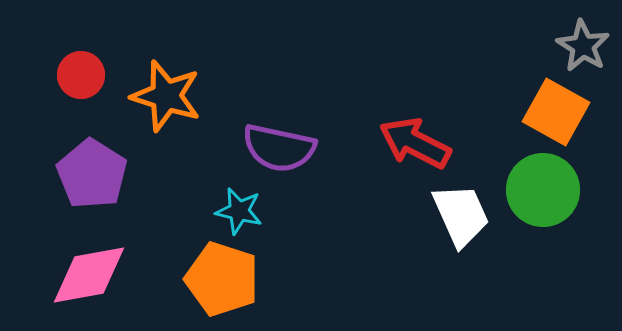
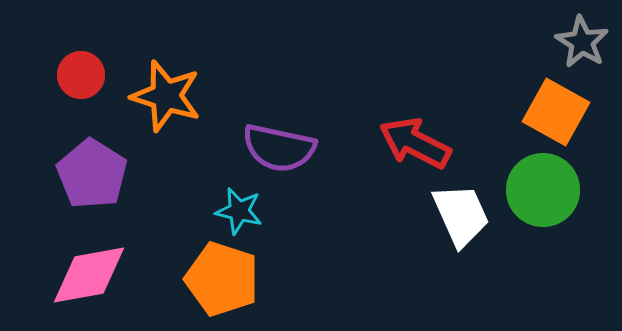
gray star: moved 1 px left, 4 px up
